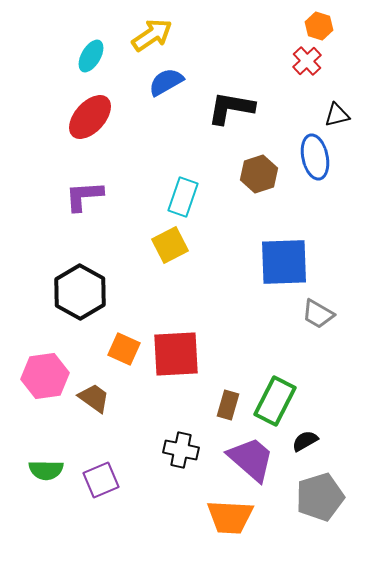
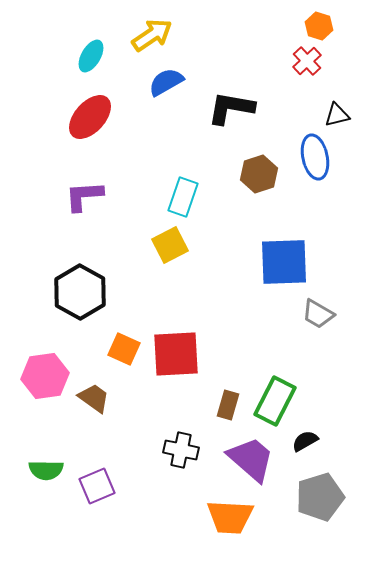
purple square: moved 4 px left, 6 px down
